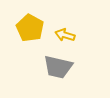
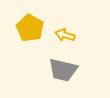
gray trapezoid: moved 5 px right, 3 px down
